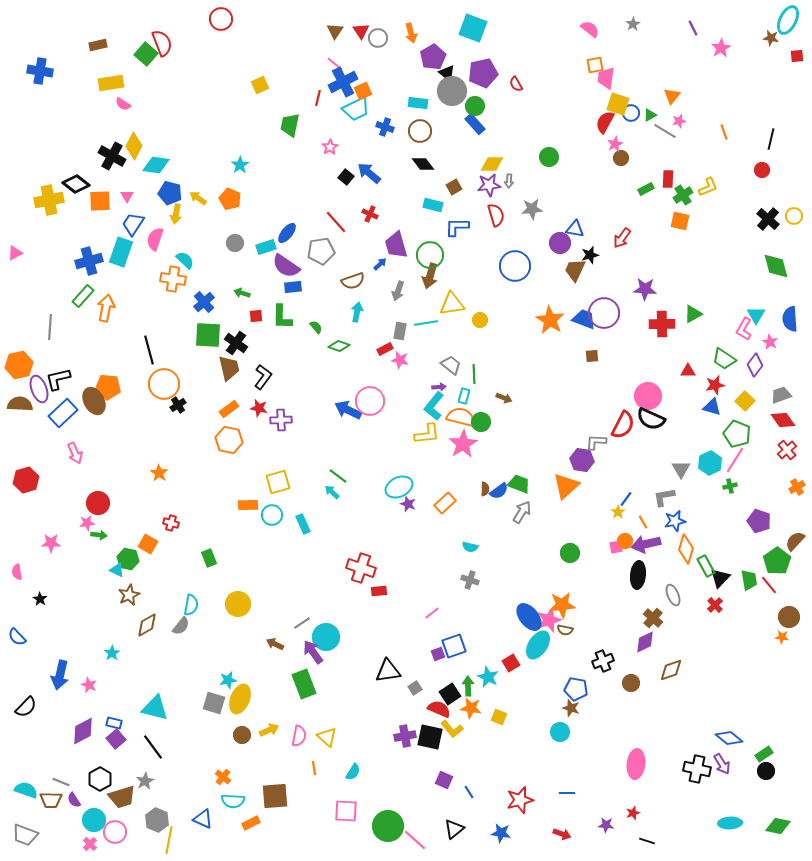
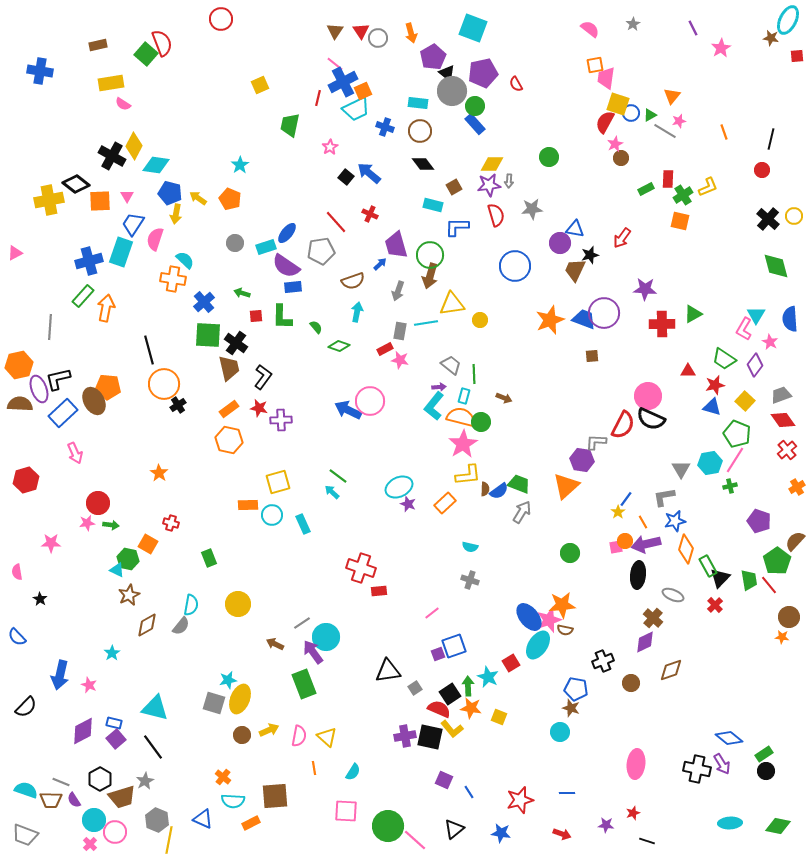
orange star at (550, 320): rotated 20 degrees clockwise
yellow L-shape at (427, 434): moved 41 px right, 41 px down
cyan hexagon at (710, 463): rotated 15 degrees clockwise
green arrow at (99, 535): moved 12 px right, 10 px up
green rectangle at (706, 566): moved 2 px right
gray ellipse at (673, 595): rotated 45 degrees counterclockwise
